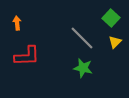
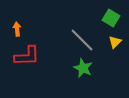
green square: rotated 12 degrees counterclockwise
orange arrow: moved 6 px down
gray line: moved 2 px down
green star: rotated 12 degrees clockwise
